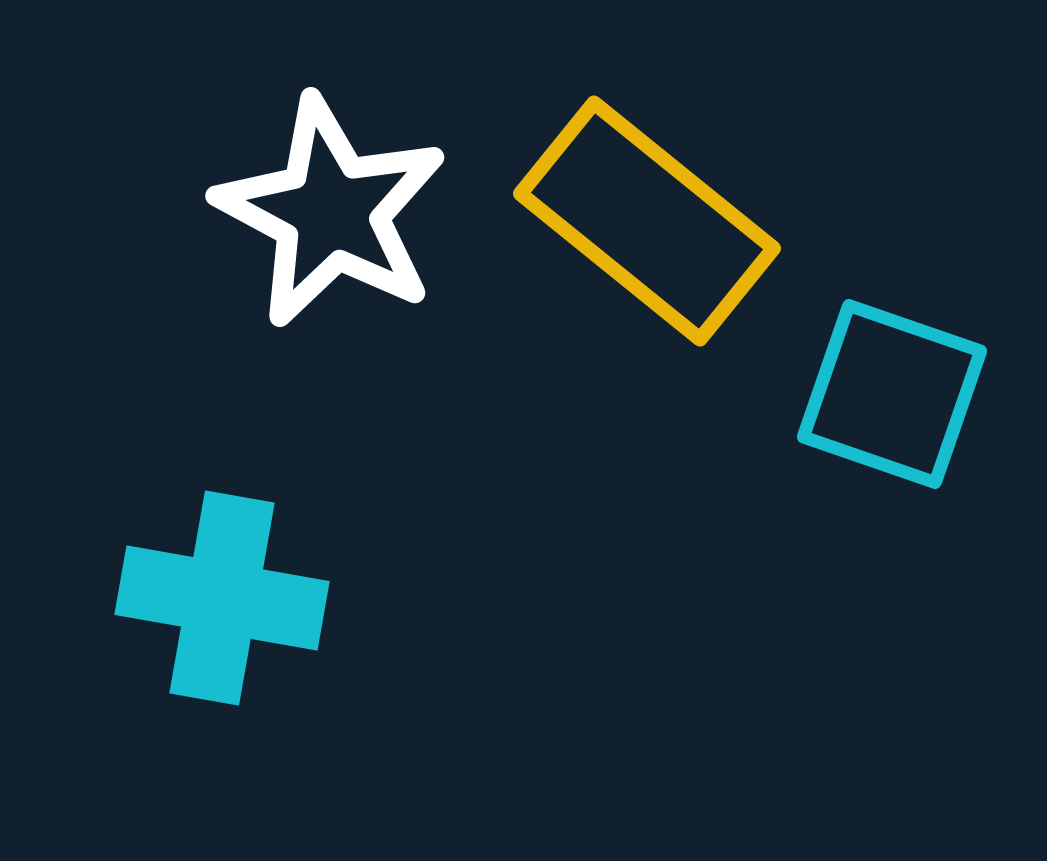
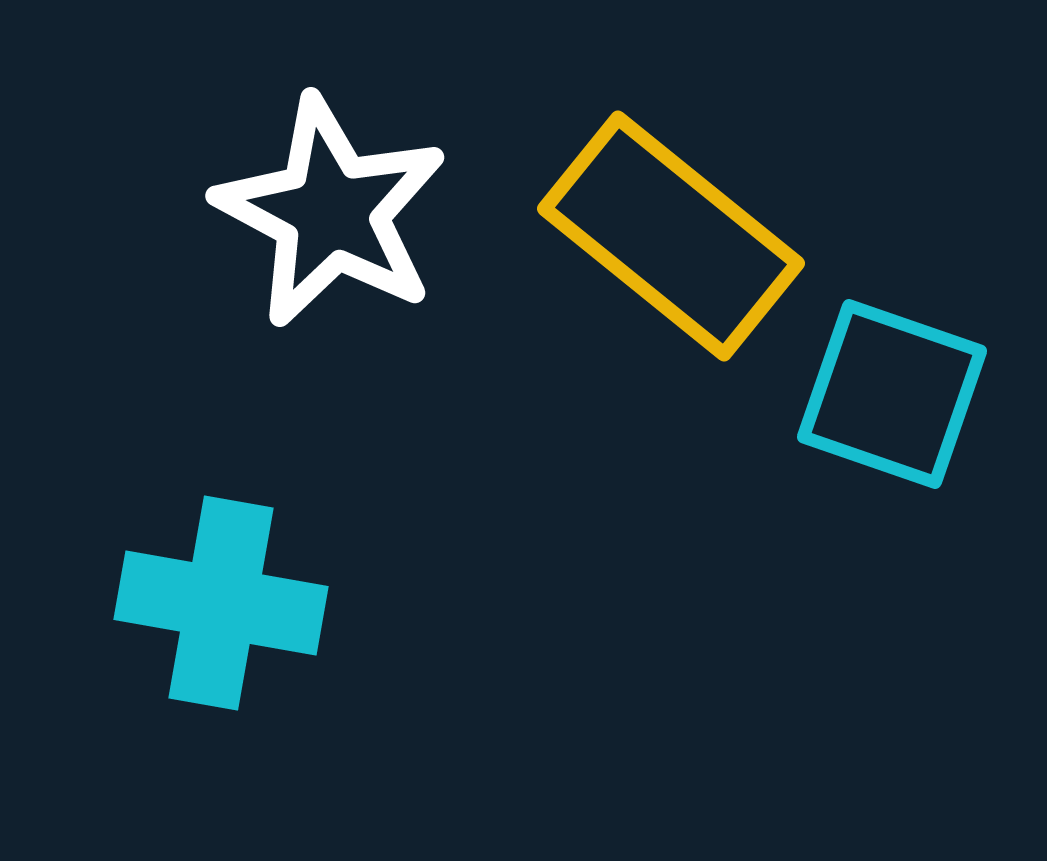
yellow rectangle: moved 24 px right, 15 px down
cyan cross: moved 1 px left, 5 px down
